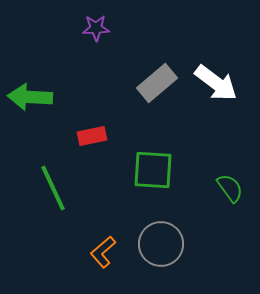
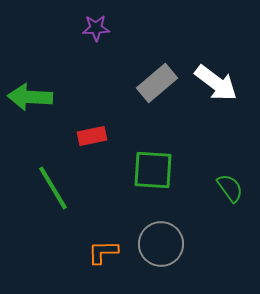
green line: rotated 6 degrees counterclockwise
orange L-shape: rotated 40 degrees clockwise
